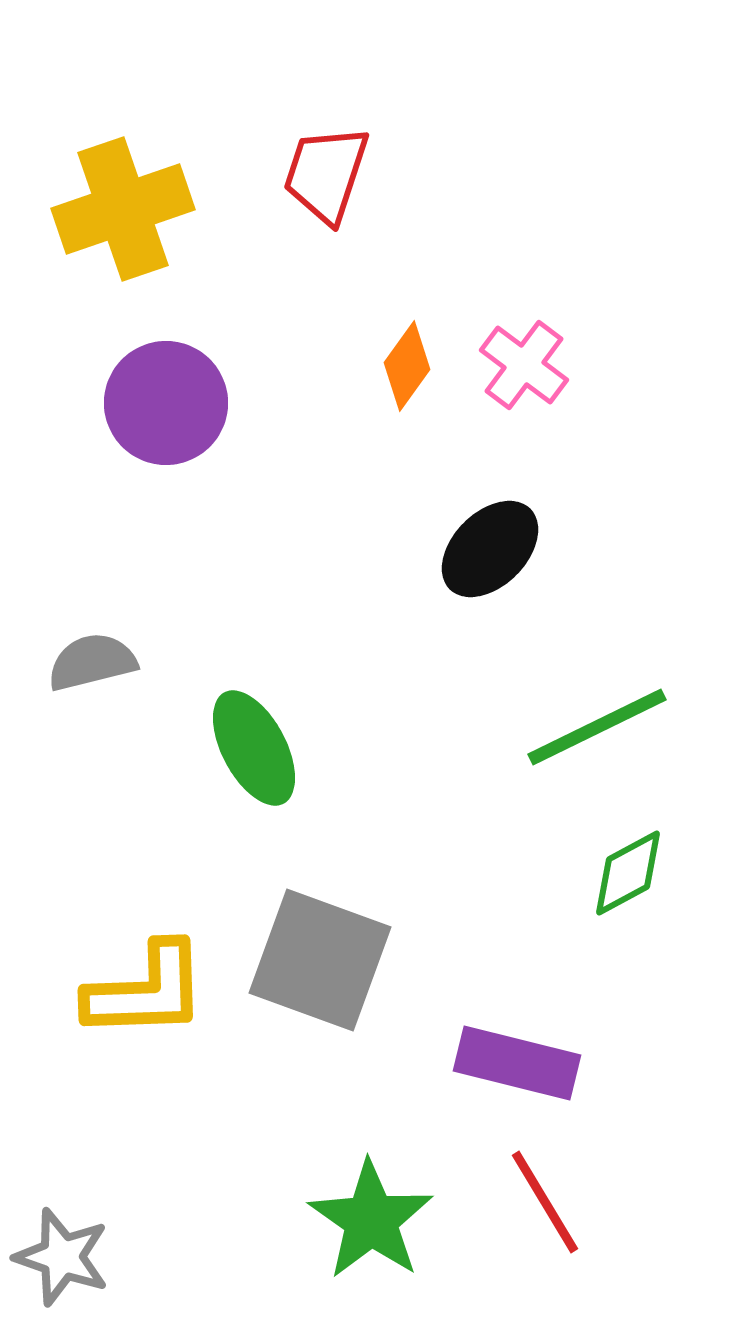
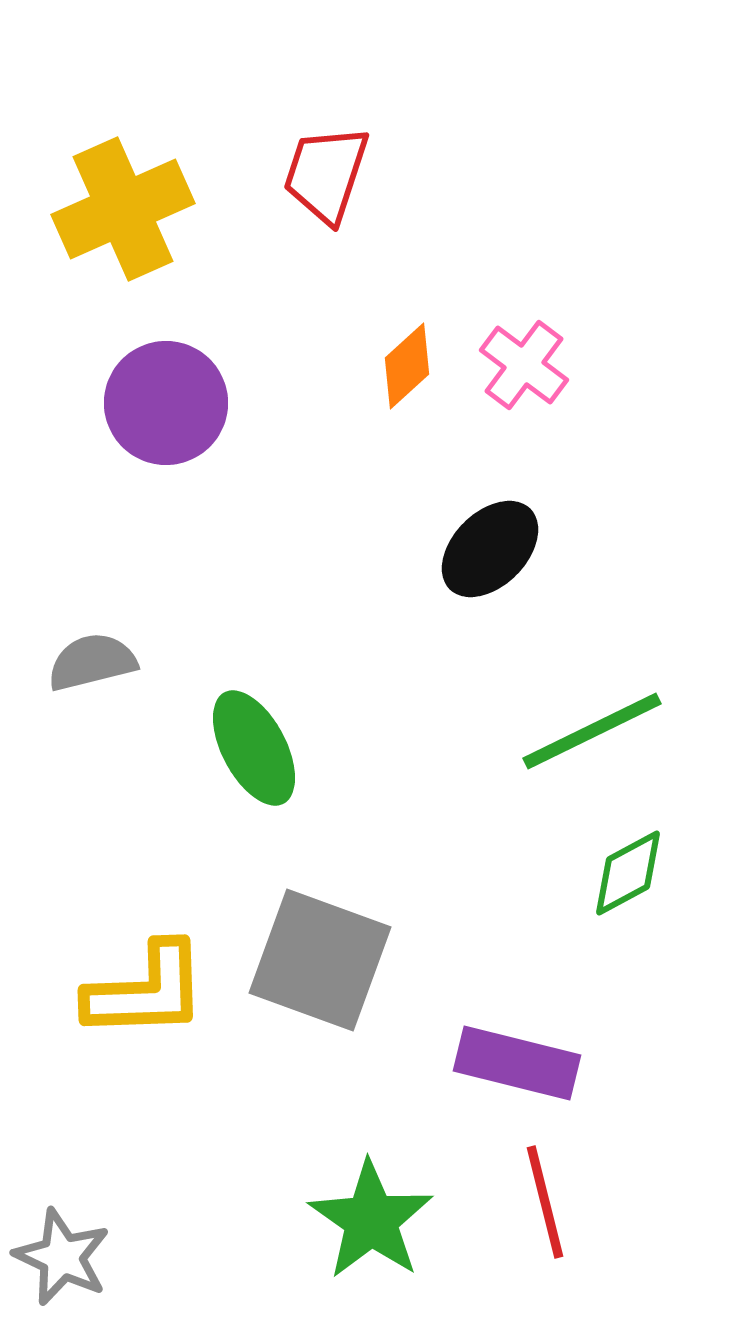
yellow cross: rotated 5 degrees counterclockwise
orange diamond: rotated 12 degrees clockwise
green line: moved 5 px left, 4 px down
red line: rotated 17 degrees clockwise
gray star: rotated 6 degrees clockwise
